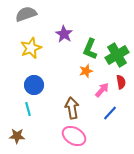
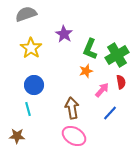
yellow star: rotated 15 degrees counterclockwise
